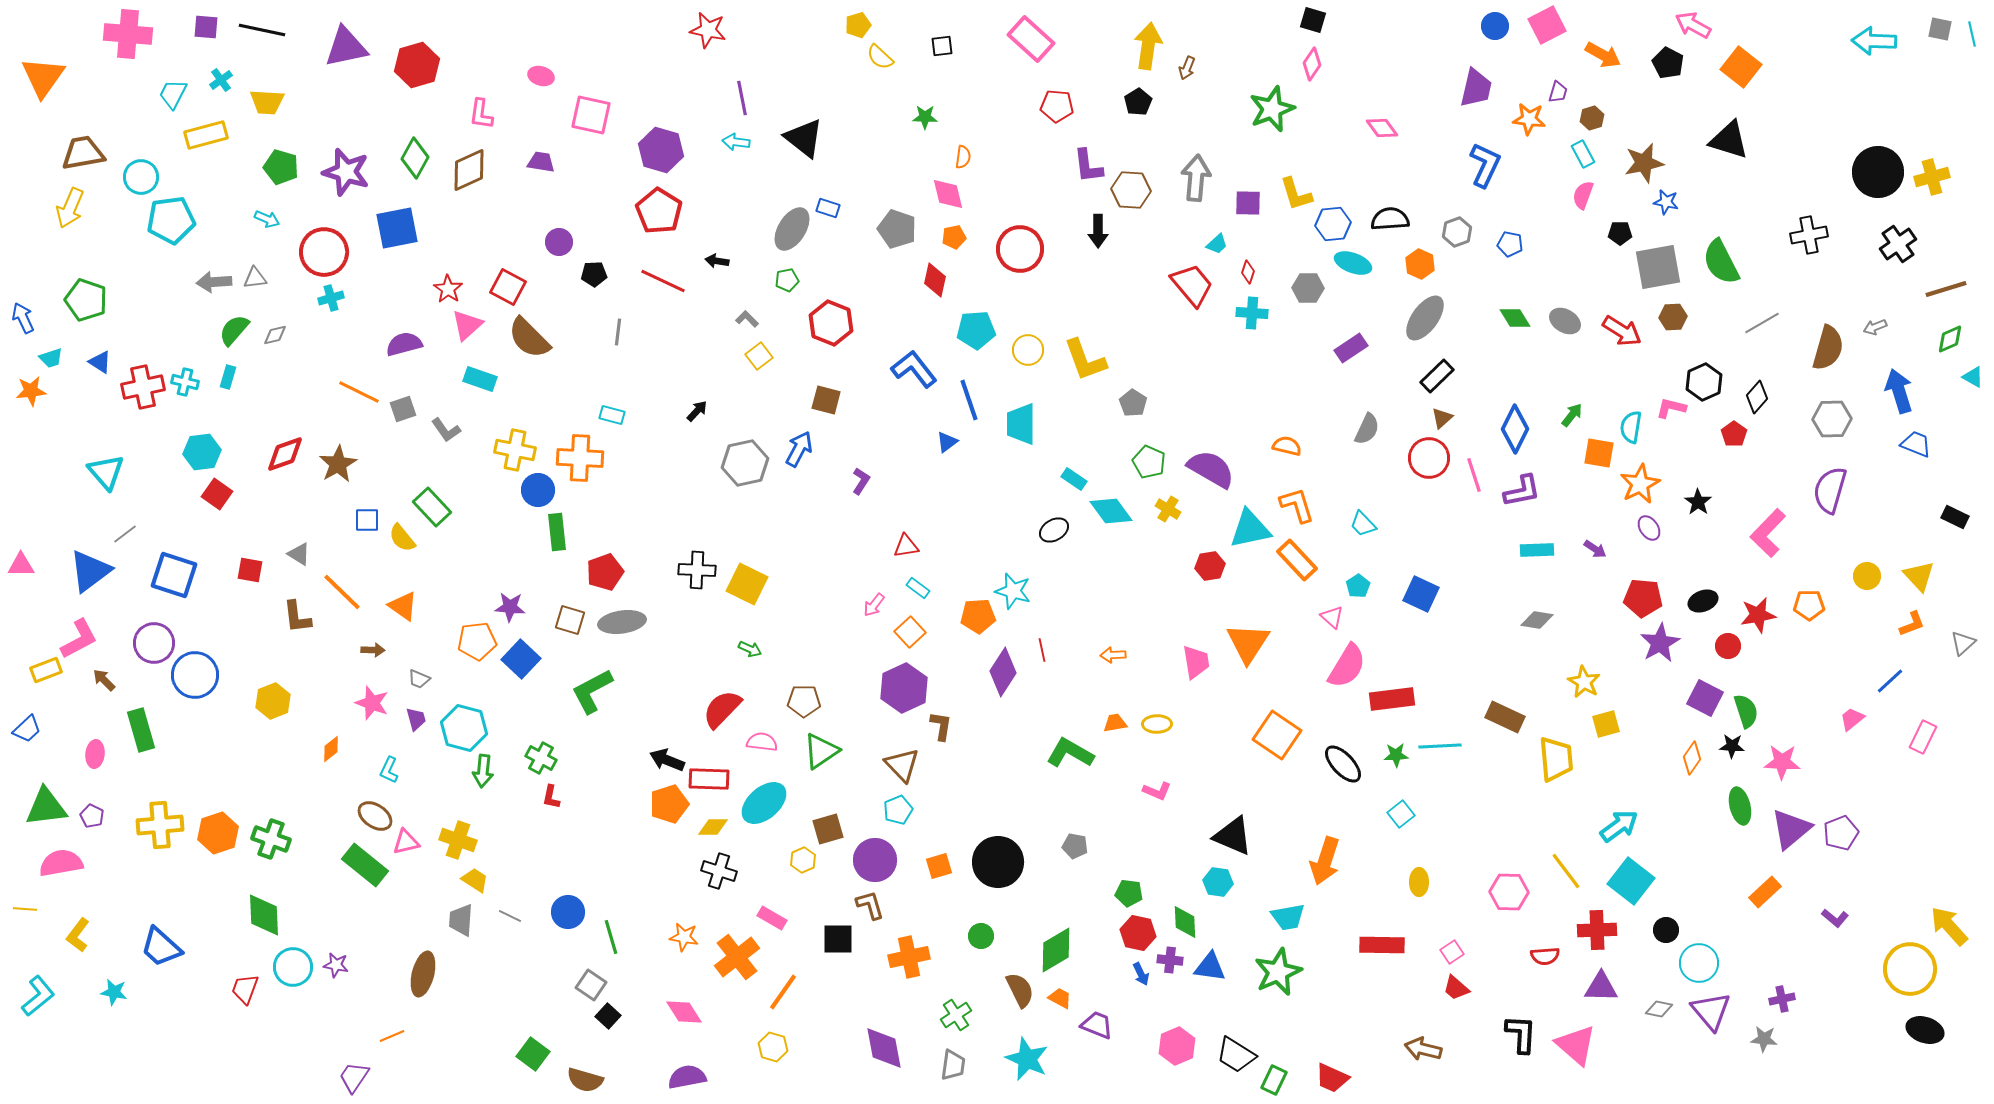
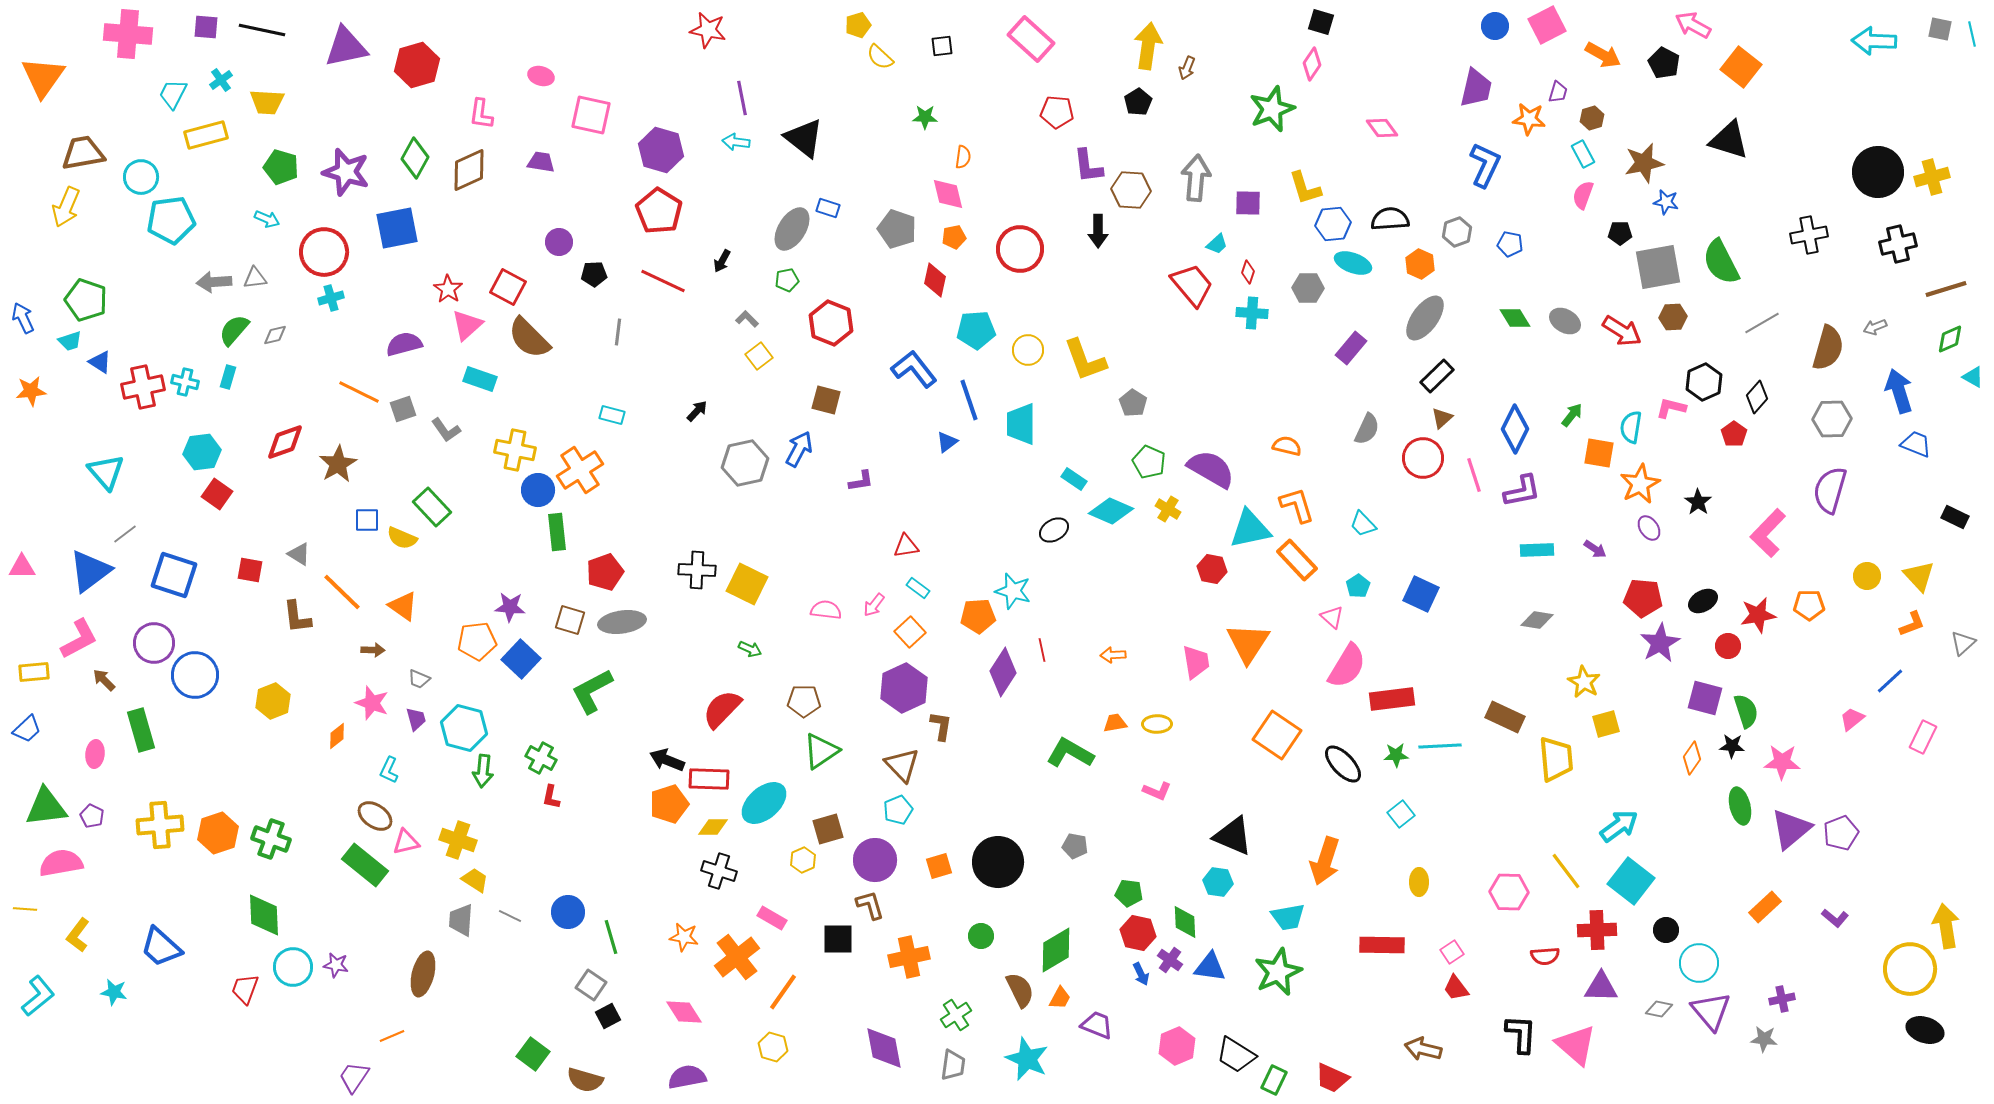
black square at (1313, 20): moved 8 px right, 2 px down
black pentagon at (1668, 63): moved 4 px left
red pentagon at (1057, 106): moved 6 px down
yellow L-shape at (1296, 194): moved 9 px right, 6 px up
yellow arrow at (70, 208): moved 4 px left, 1 px up
black cross at (1898, 244): rotated 21 degrees clockwise
black arrow at (717, 261): moved 5 px right; rotated 70 degrees counterclockwise
purple rectangle at (1351, 348): rotated 16 degrees counterclockwise
cyan trapezoid at (51, 358): moved 19 px right, 17 px up
red diamond at (285, 454): moved 12 px up
orange cross at (580, 458): moved 12 px down; rotated 36 degrees counterclockwise
red circle at (1429, 458): moved 6 px left
purple L-shape at (861, 481): rotated 48 degrees clockwise
cyan diamond at (1111, 511): rotated 30 degrees counterclockwise
yellow semicircle at (402, 538): rotated 28 degrees counterclockwise
pink triangle at (21, 565): moved 1 px right, 2 px down
red hexagon at (1210, 566): moved 2 px right, 3 px down; rotated 20 degrees clockwise
black ellipse at (1703, 601): rotated 8 degrees counterclockwise
yellow rectangle at (46, 670): moved 12 px left, 2 px down; rotated 16 degrees clockwise
purple square at (1705, 698): rotated 12 degrees counterclockwise
pink semicircle at (762, 742): moved 64 px right, 132 px up
orange diamond at (331, 749): moved 6 px right, 13 px up
orange rectangle at (1765, 892): moved 15 px down
yellow arrow at (1949, 926): moved 3 px left; rotated 33 degrees clockwise
purple cross at (1170, 960): rotated 30 degrees clockwise
red trapezoid at (1456, 988): rotated 12 degrees clockwise
orange trapezoid at (1060, 998): rotated 90 degrees clockwise
black square at (608, 1016): rotated 20 degrees clockwise
